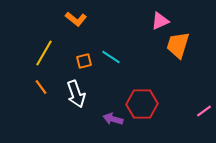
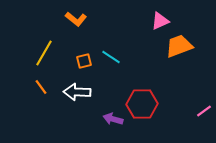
orange trapezoid: moved 1 px right, 1 px down; rotated 52 degrees clockwise
white arrow: moved 1 px right, 2 px up; rotated 112 degrees clockwise
